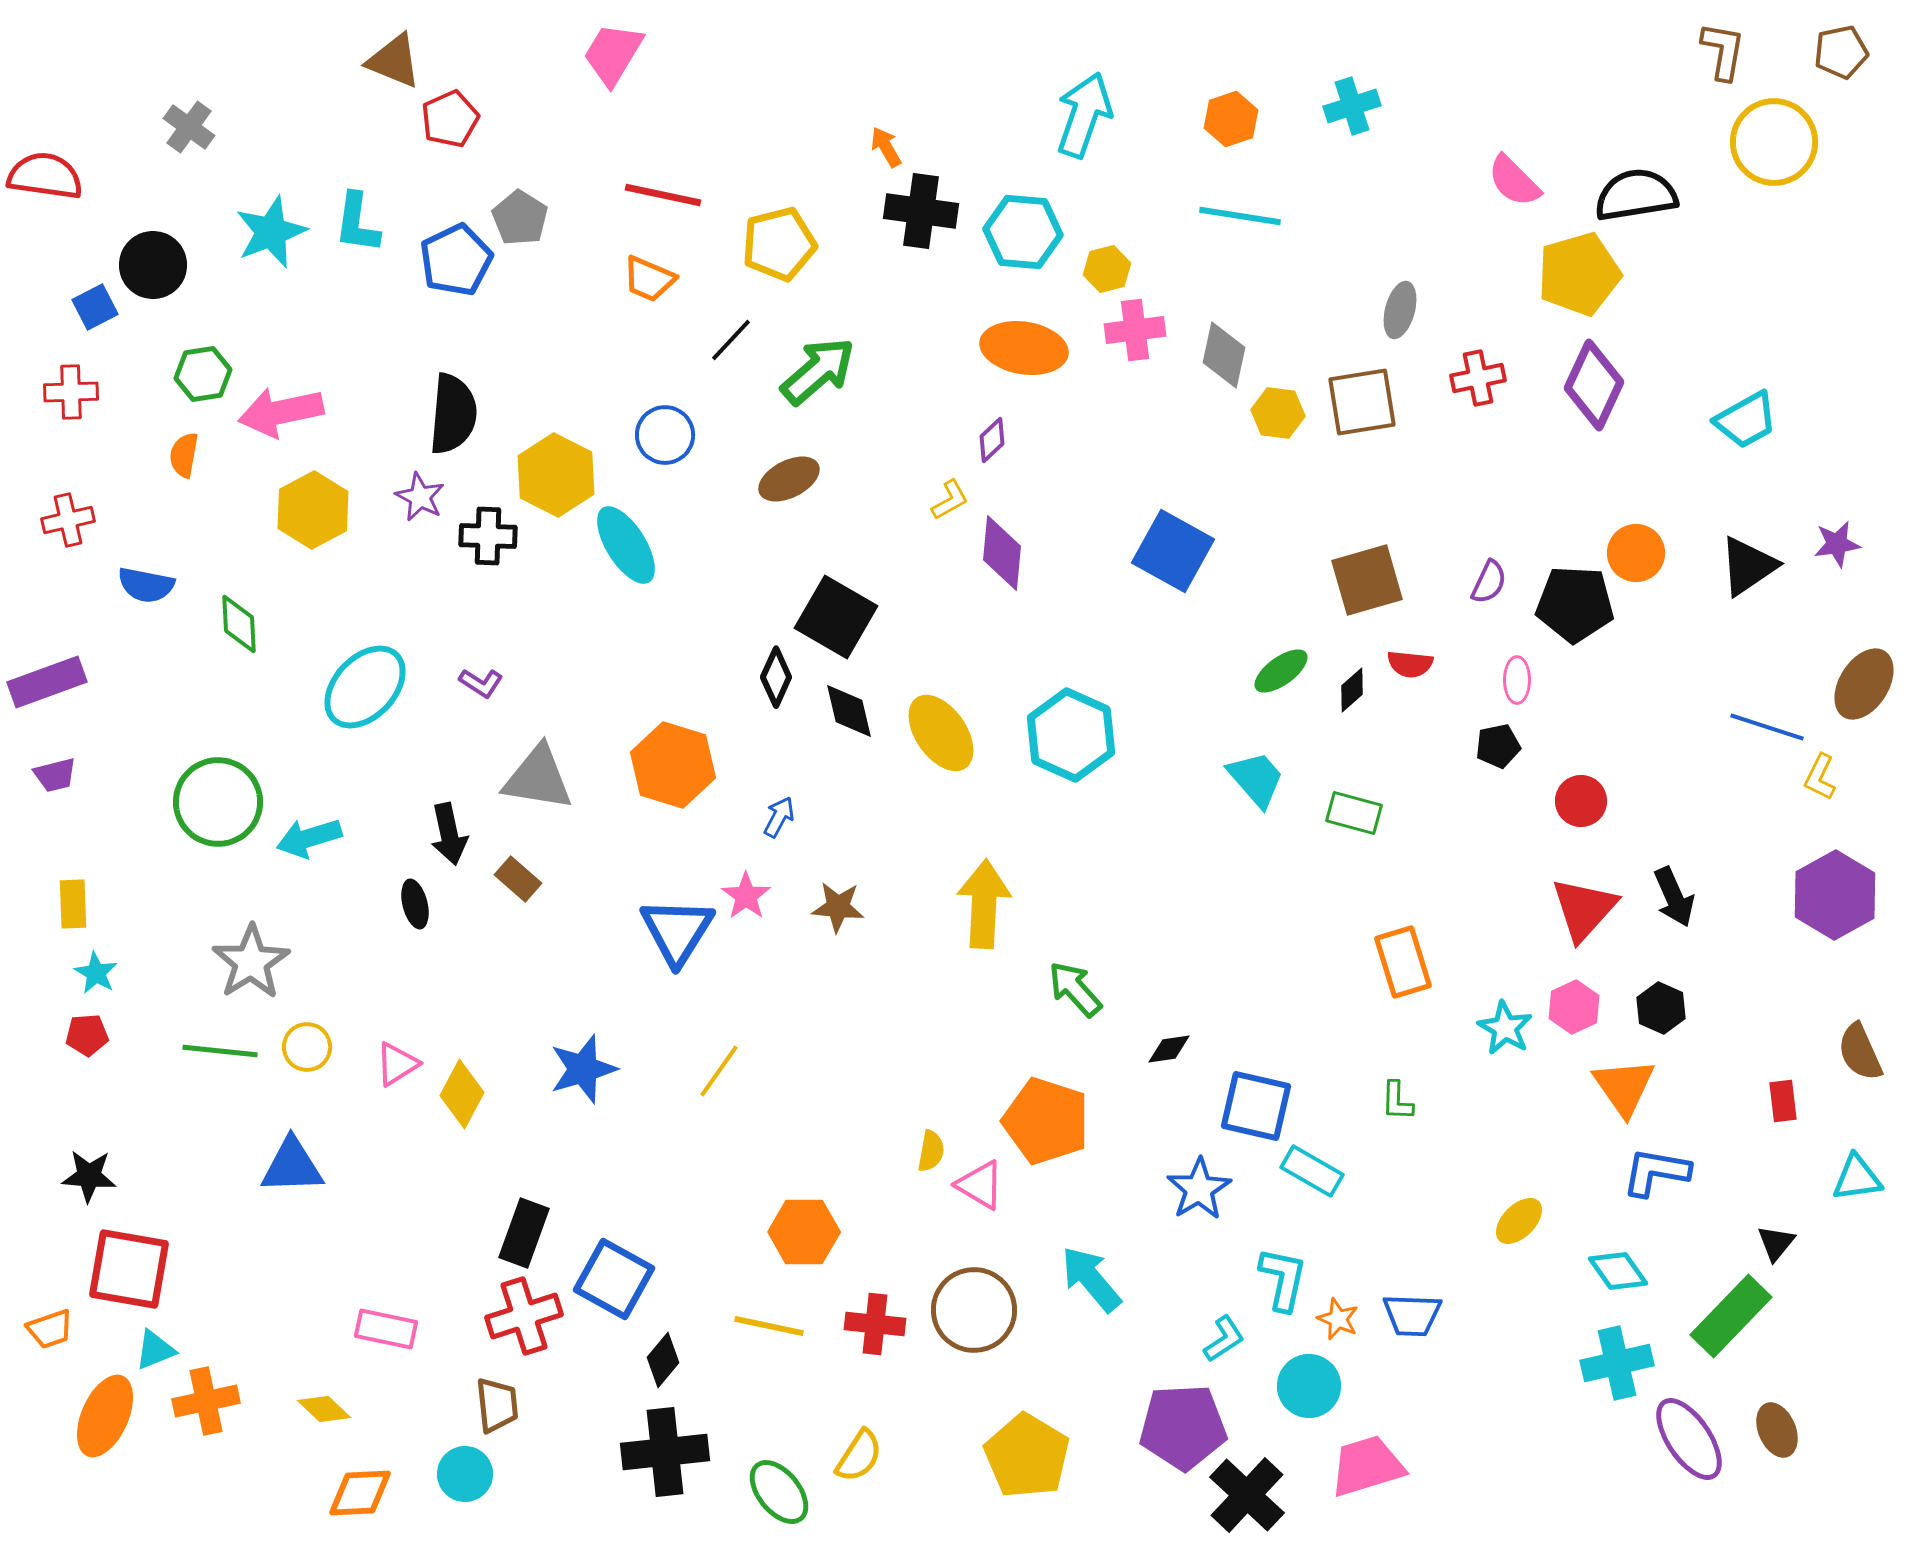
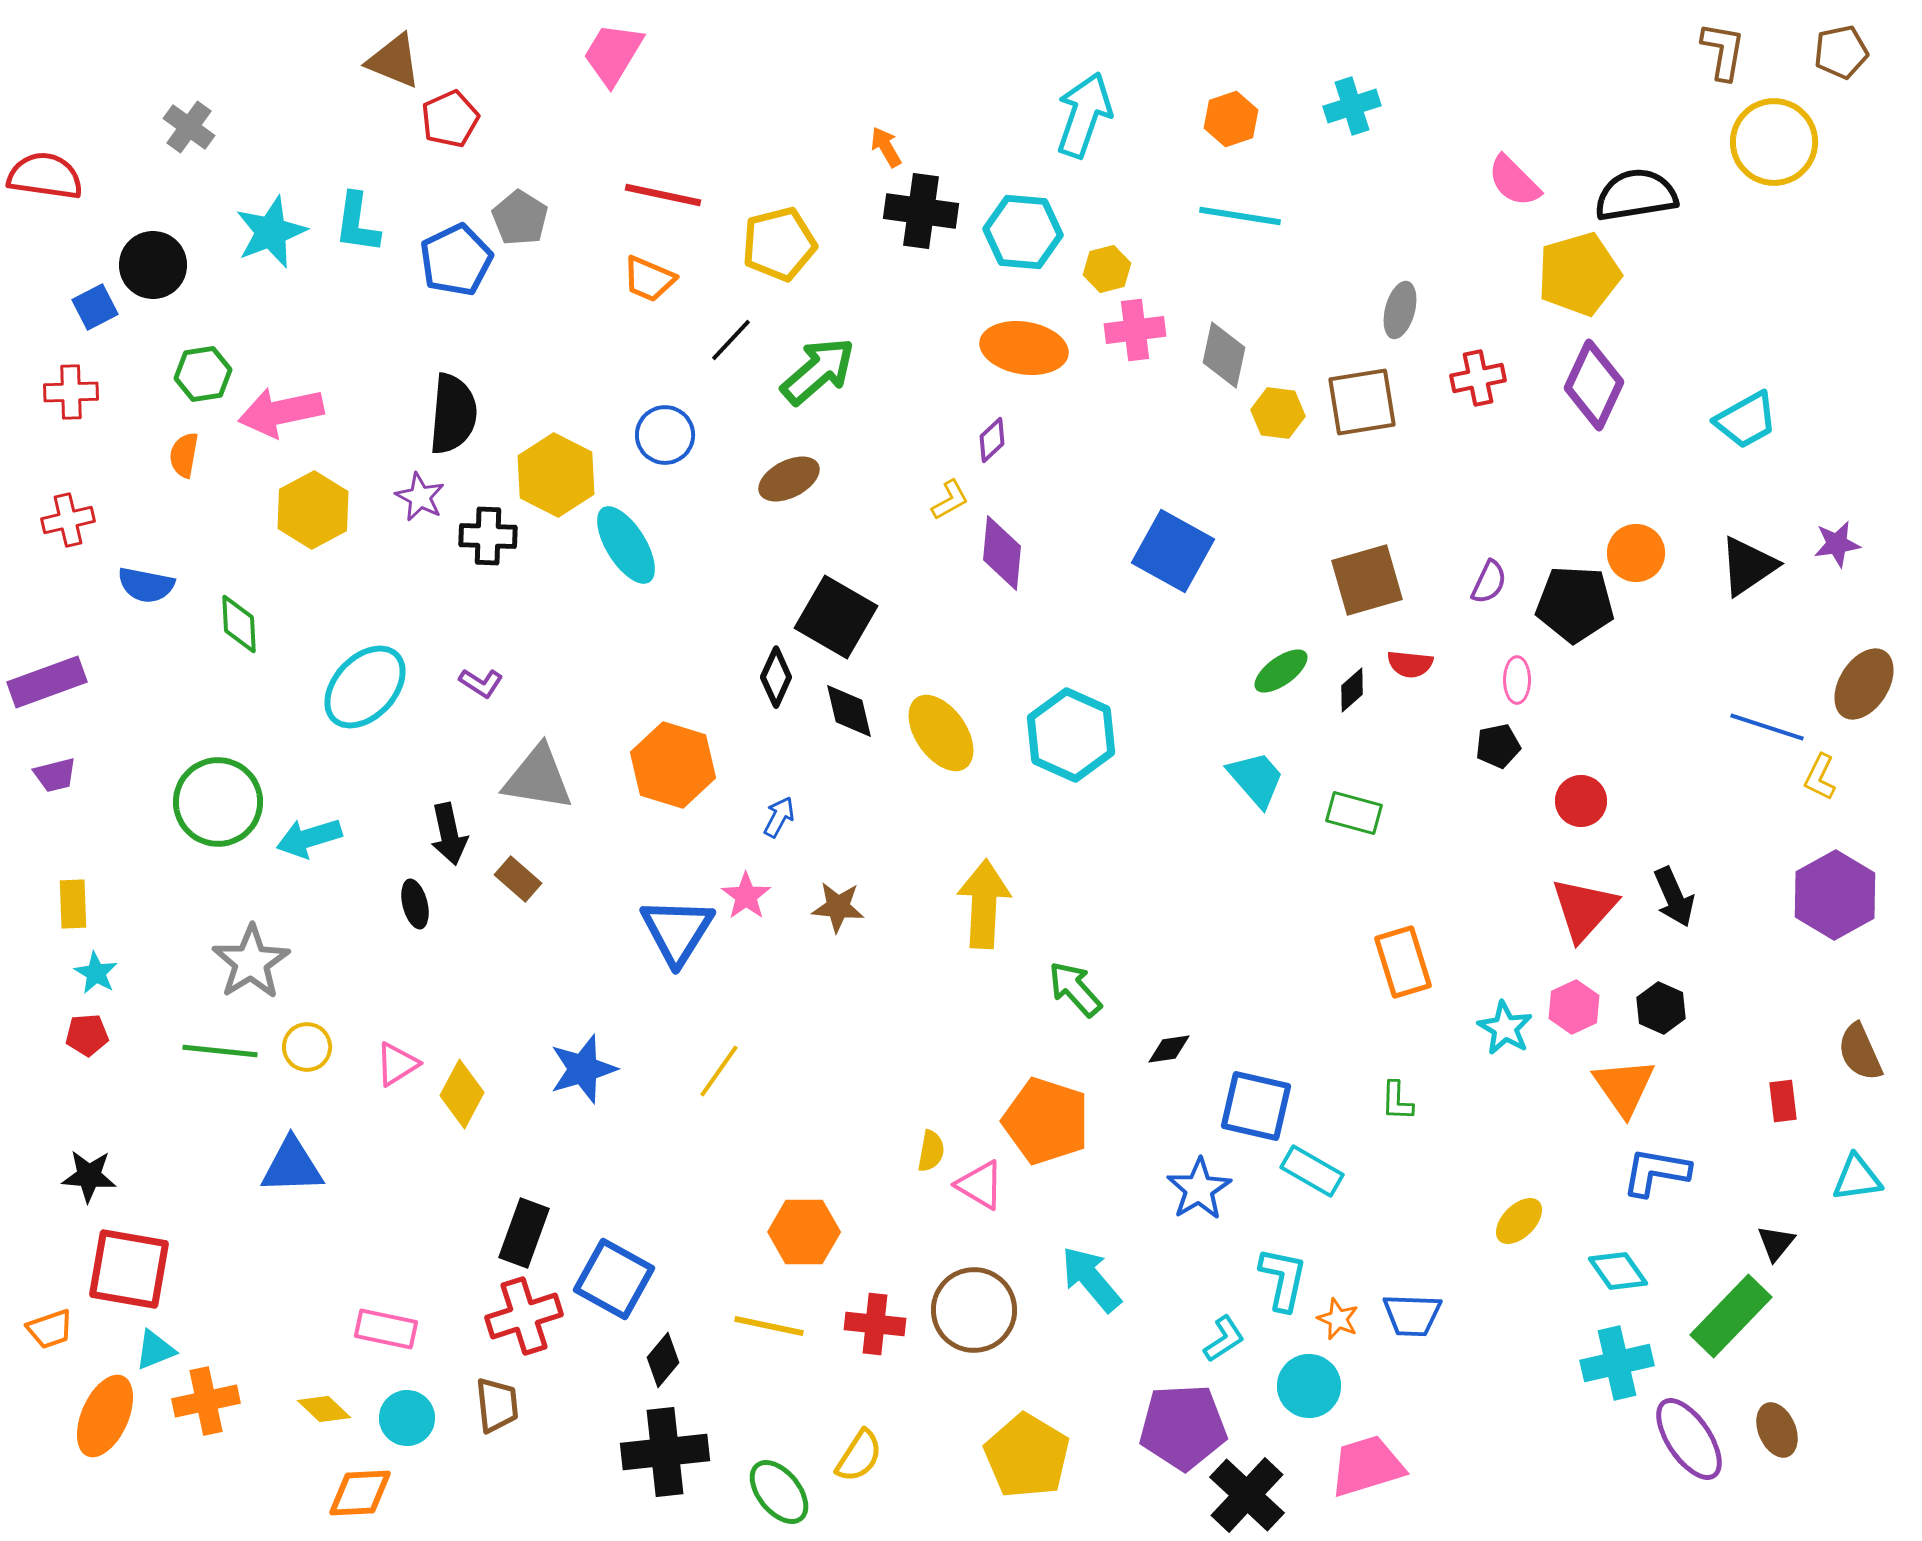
cyan circle at (465, 1474): moved 58 px left, 56 px up
